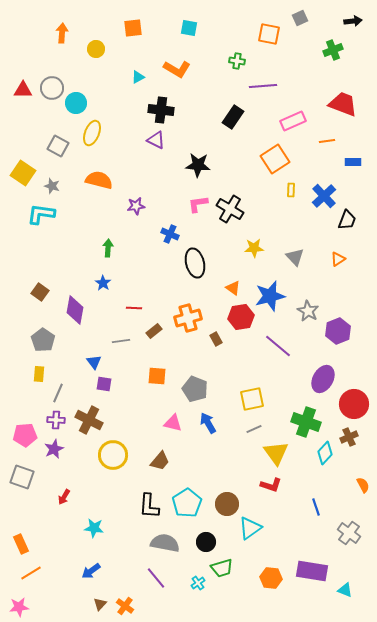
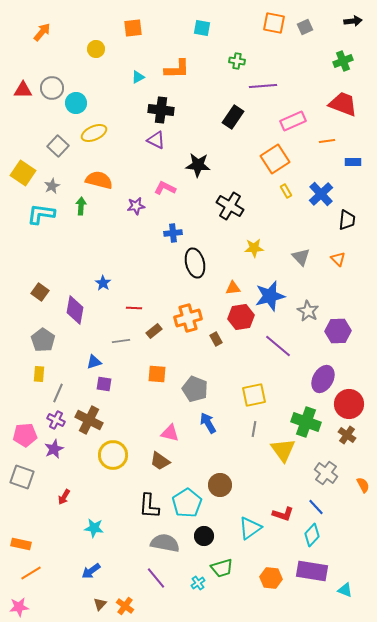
gray square at (300, 18): moved 5 px right, 9 px down
cyan square at (189, 28): moved 13 px right
orange arrow at (62, 33): moved 20 px left, 1 px up; rotated 36 degrees clockwise
orange square at (269, 34): moved 5 px right, 11 px up
green cross at (333, 50): moved 10 px right, 11 px down
orange L-shape at (177, 69): rotated 32 degrees counterclockwise
yellow ellipse at (92, 133): moved 2 px right; rotated 45 degrees clockwise
gray square at (58, 146): rotated 15 degrees clockwise
gray star at (52, 186): rotated 28 degrees clockwise
yellow rectangle at (291, 190): moved 5 px left, 1 px down; rotated 32 degrees counterclockwise
blue cross at (324, 196): moved 3 px left, 2 px up
pink L-shape at (198, 204): moved 33 px left, 16 px up; rotated 35 degrees clockwise
black cross at (230, 209): moved 3 px up
black trapezoid at (347, 220): rotated 15 degrees counterclockwise
blue cross at (170, 234): moved 3 px right, 1 px up; rotated 30 degrees counterclockwise
green arrow at (108, 248): moved 27 px left, 42 px up
gray triangle at (295, 257): moved 6 px right
orange triangle at (338, 259): rotated 42 degrees counterclockwise
orange triangle at (233, 288): rotated 42 degrees counterclockwise
purple hexagon at (338, 331): rotated 20 degrees clockwise
blue triangle at (94, 362): rotated 49 degrees clockwise
orange square at (157, 376): moved 2 px up
yellow square at (252, 399): moved 2 px right, 4 px up
red circle at (354, 404): moved 5 px left
purple cross at (56, 420): rotated 24 degrees clockwise
pink triangle at (173, 423): moved 3 px left, 10 px down
gray line at (254, 429): rotated 56 degrees counterclockwise
brown cross at (349, 437): moved 2 px left, 2 px up; rotated 30 degrees counterclockwise
yellow triangle at (276, 453): moved 7 px right, 3 px up
cyan diamond at (325, 453): moved 13 px left, 82 px down
brown trapezoid at (160, 461): rotated 85 degrees clockwise
red L-shape at (271, 485): moved 12 px right, 29 px down
brown circle at (227, 504): moved 7 px left, 19 px up
blue line at (316, 507): rotated 24 degrees counterclockwise
gray cross at (349, 533): moved 23 px left, 60 px up
black circle at (206, 542): moved 2 px left, 6 px up
orange rectangle at (21, 544): rotated 54 degrees counterclockwise
